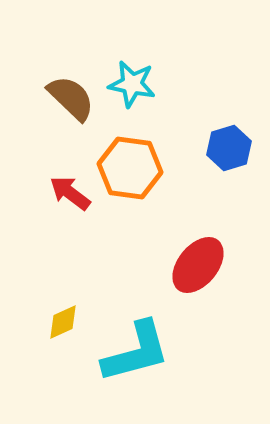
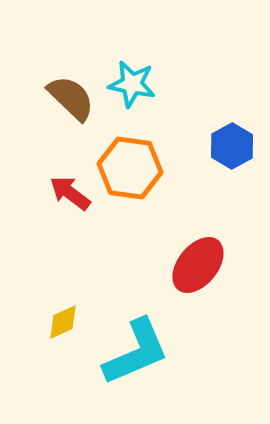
blue hexagon: moved 3 px right, 2 px up; rotated 12 degrees counterclockwise
cyan L-shape: rotated 8 degrees counterclockwise
